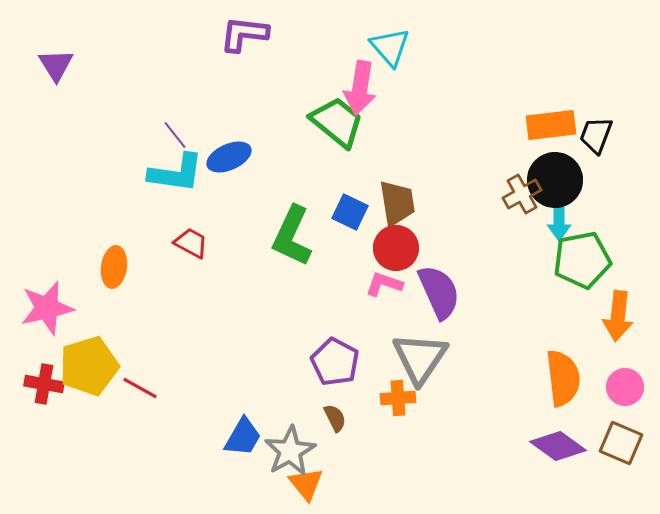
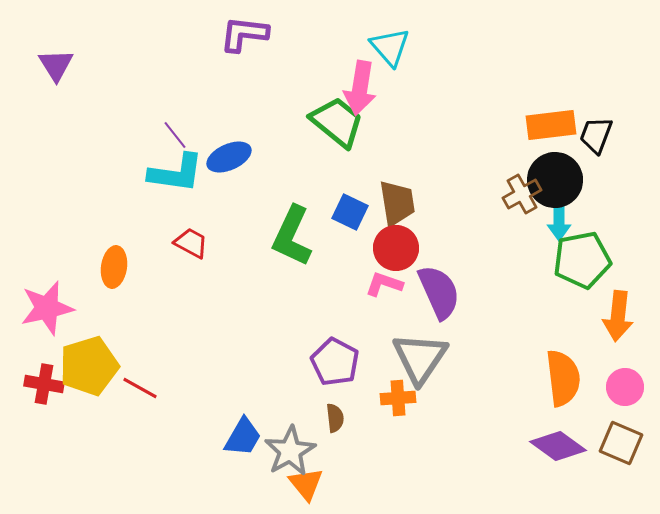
brown semicircle: rotated 20 degrees clockwise
